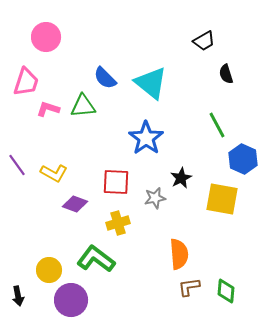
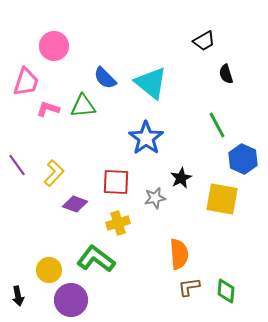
pink circle: moved 8 px right, 9 px down
yellow L-shape: rotated 76 degrees counterclockwise
